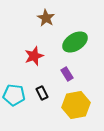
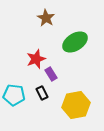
red star: moved 2 px right, 3 px down
purple rectangle: moved 16 px left
